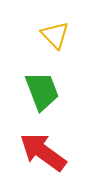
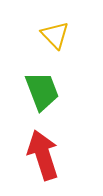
red arrow: moved 3 px down; rotated 36 degrees clockwise
